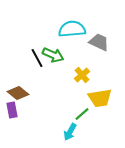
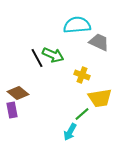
cyan semicircle: moved 5 px right, 4 px up
yellow cross: rotated 28 degrees counterclockwise
